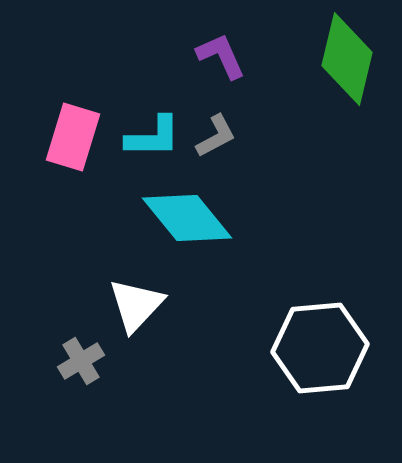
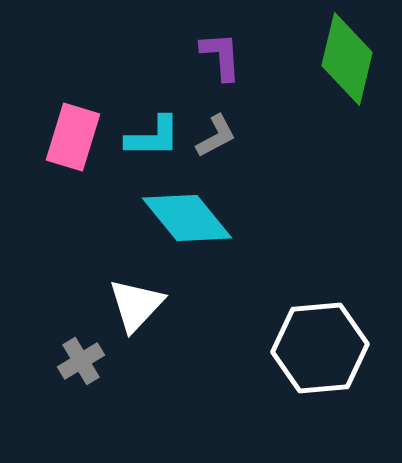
purple L-shape: rotated 20 degrees clockwise
